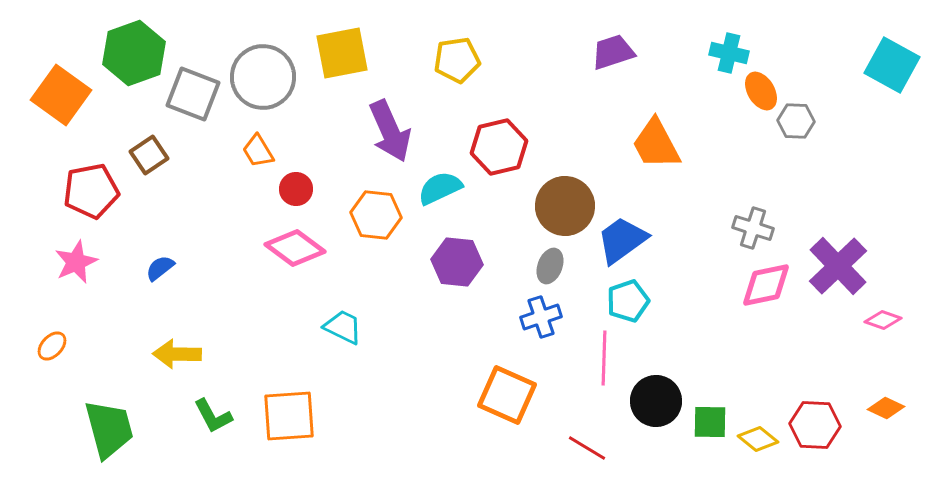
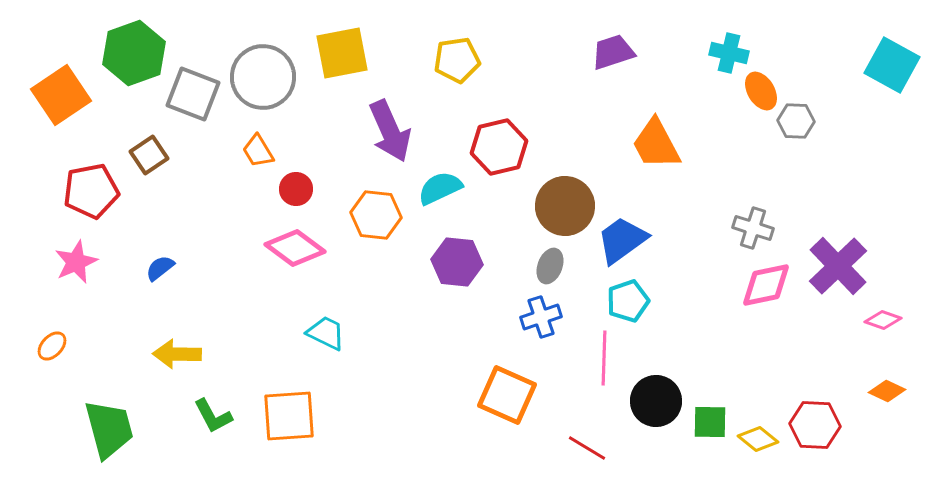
orange square at (61, 95): rotated 20 degrees clockwise
cyan trapezoid at (343, 327): moved 17 px left, 6 px down
orange diamond at (886, 408): moved 1 px right, 17 px up
